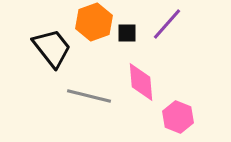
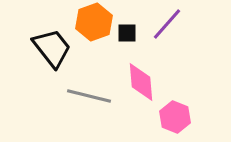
pink hexagon: moved 3 px left
